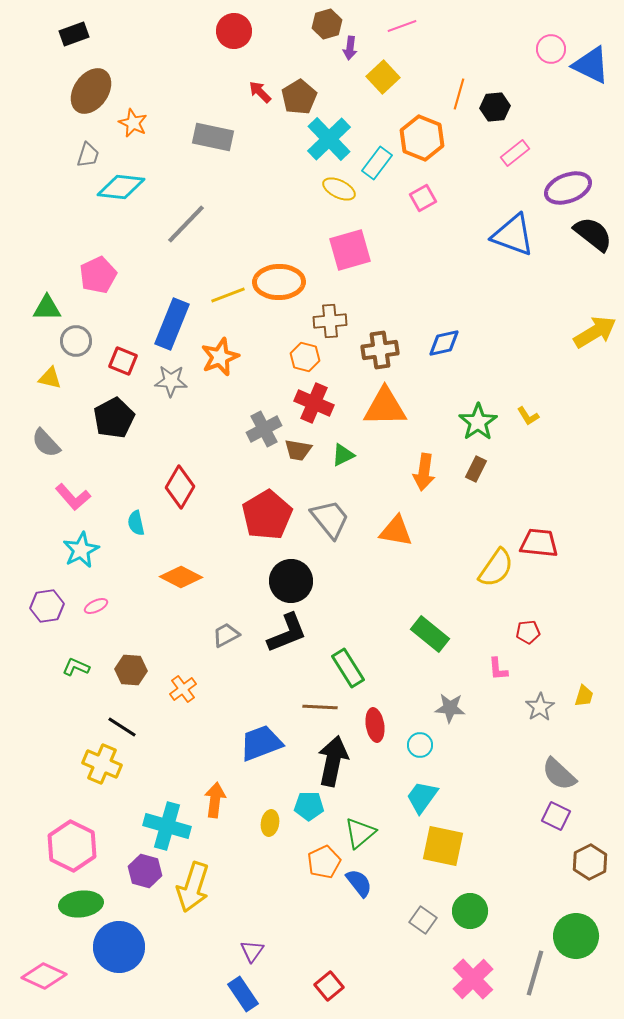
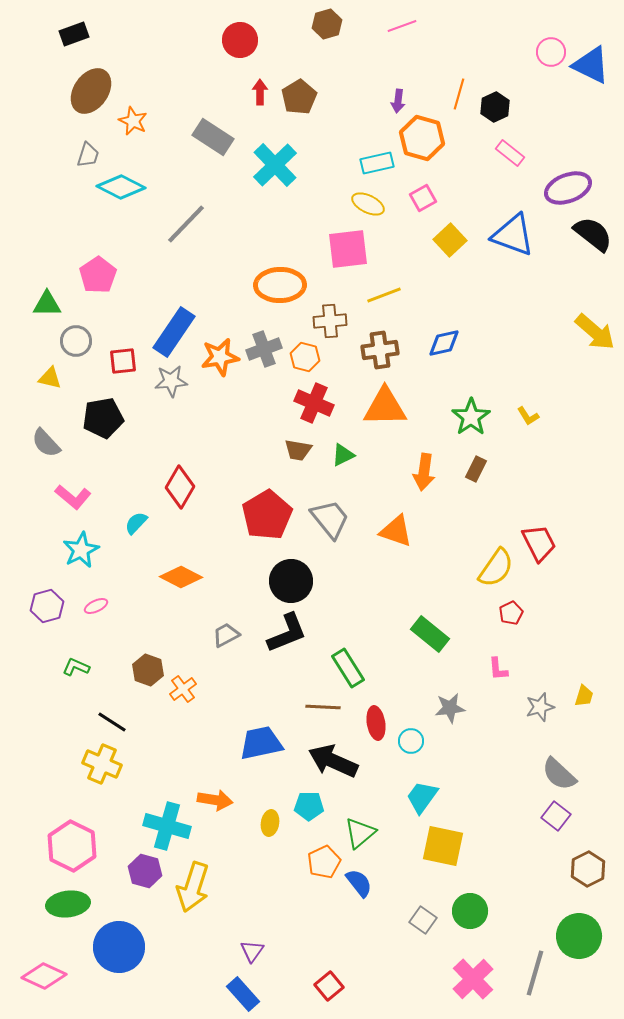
red circle at (234, 31): moved 6 px right, 9 px down
purple arrow at (350, 48): moved 48 px right, 53 px down
pink circle at (551, 49): moved 3 px down
yellow square at (383, 77): moved 67 px right, 163 px down
red arrow at (260, 92): rotated 45 degrees clockwise
black hexagon at (495, 107): rotated 20 degrees counterclockwise
orange star at (133, 123): moved 2 px up
gray rectangle at (213, 137): rotated 21 degrees clockwise
orange hexagon at (422, 138): rotated 6 degrees counterclockwise
cyan cross at (329, 139): moved 54 px left, 26 px down
pink rectangle at (515, 153): moved 5 px left; rotated 76 degrees clockwise
cyan rectangle at (377, 163): rotated 40 degrees clockwise
cyan diamond at (121, 187): rotated 21 degrees clockwise
yellow ellipse at (339, 189): moved 29 px right, 15 px down
pink square at (350, 250): moved 2 px left, 1 px up; rotated 9 degrees clockwise
pink pentagon at (98, 275): rotated 9 degrees counterclockwise
orange ellipse at (279, 282): moved 1 px right, 3 px down
yellow line at (228, 295): moved 156 px right
green triangle at (47, 308): moved 4 px up
blue rectangle at (172, 324): moved 2 px right, 8 px down; rotated 12 degrees clockwise
yellow arrow at (595, 332): rotated 72 degrees clockwise
orange star at (220, 357): rotated 12 degrees clockwise
red square at (123, 361): rotated 28 degrees counterclockwise
gray star at (171, 381): rotated 8 degrees counterclockwise
black pentagon at (114, 418): moved 11 px left; rotated 18 degrees clockwise
green star at (478, 422): moved 7 px left, 5 px up
gray cross at (264, 429): moved 80 px up; rotated 8 degrees clockwise
pink L-shape at (73, 497): rotated 9 degrees counterclockwise
cyan semicircle at (136, 523): rotated 55 degrees clockwise
orange triangle at (396, 531): rotated 9 degrees clockwise
red trapezoid at (539, 543): rotated 57 degrees clockwise
purple hexagon at (47, 606): rotated 8 degrees counterclockwise
red pentagon at (528, 632): moved 17 px left, 19 px up; rotated 20 degrees counterclockwise
brown hexagon at (131, 670): moved 17 px right; rotated 16 degrees clockwise
brown line at (320, 707): moved 3 px right
gray star at (540, 707): rotated 16 degrees clockwise
gray star at (450, 708): rotated 12 degrees counterclockwise
red ellipse at (375, 725): moved 1 px right, 2 px up
black line at (122, 727): moved 10 px left, 5 px up
blue trapezoid at (261, 743): rotated 9 degrees clockwise
cyan circle at (420, 745): moved 9 px left, 4 px up
black arrow at (333, 761): rotated 78 degrees counterclockwise
orange arrow at (215, 800): rotated 92 degrees clockwise
purple square at (556, 816): rotated 12 degrees clockwise
brown hexagon at (590, 862): moved 2 px left, 7 px down
green ellipse at (81, 904): moved 13 px left
green circle at (576, 936): moved 3 px right
blue rectangle at (243, 994): rotated 8 degrees counterclockwise
